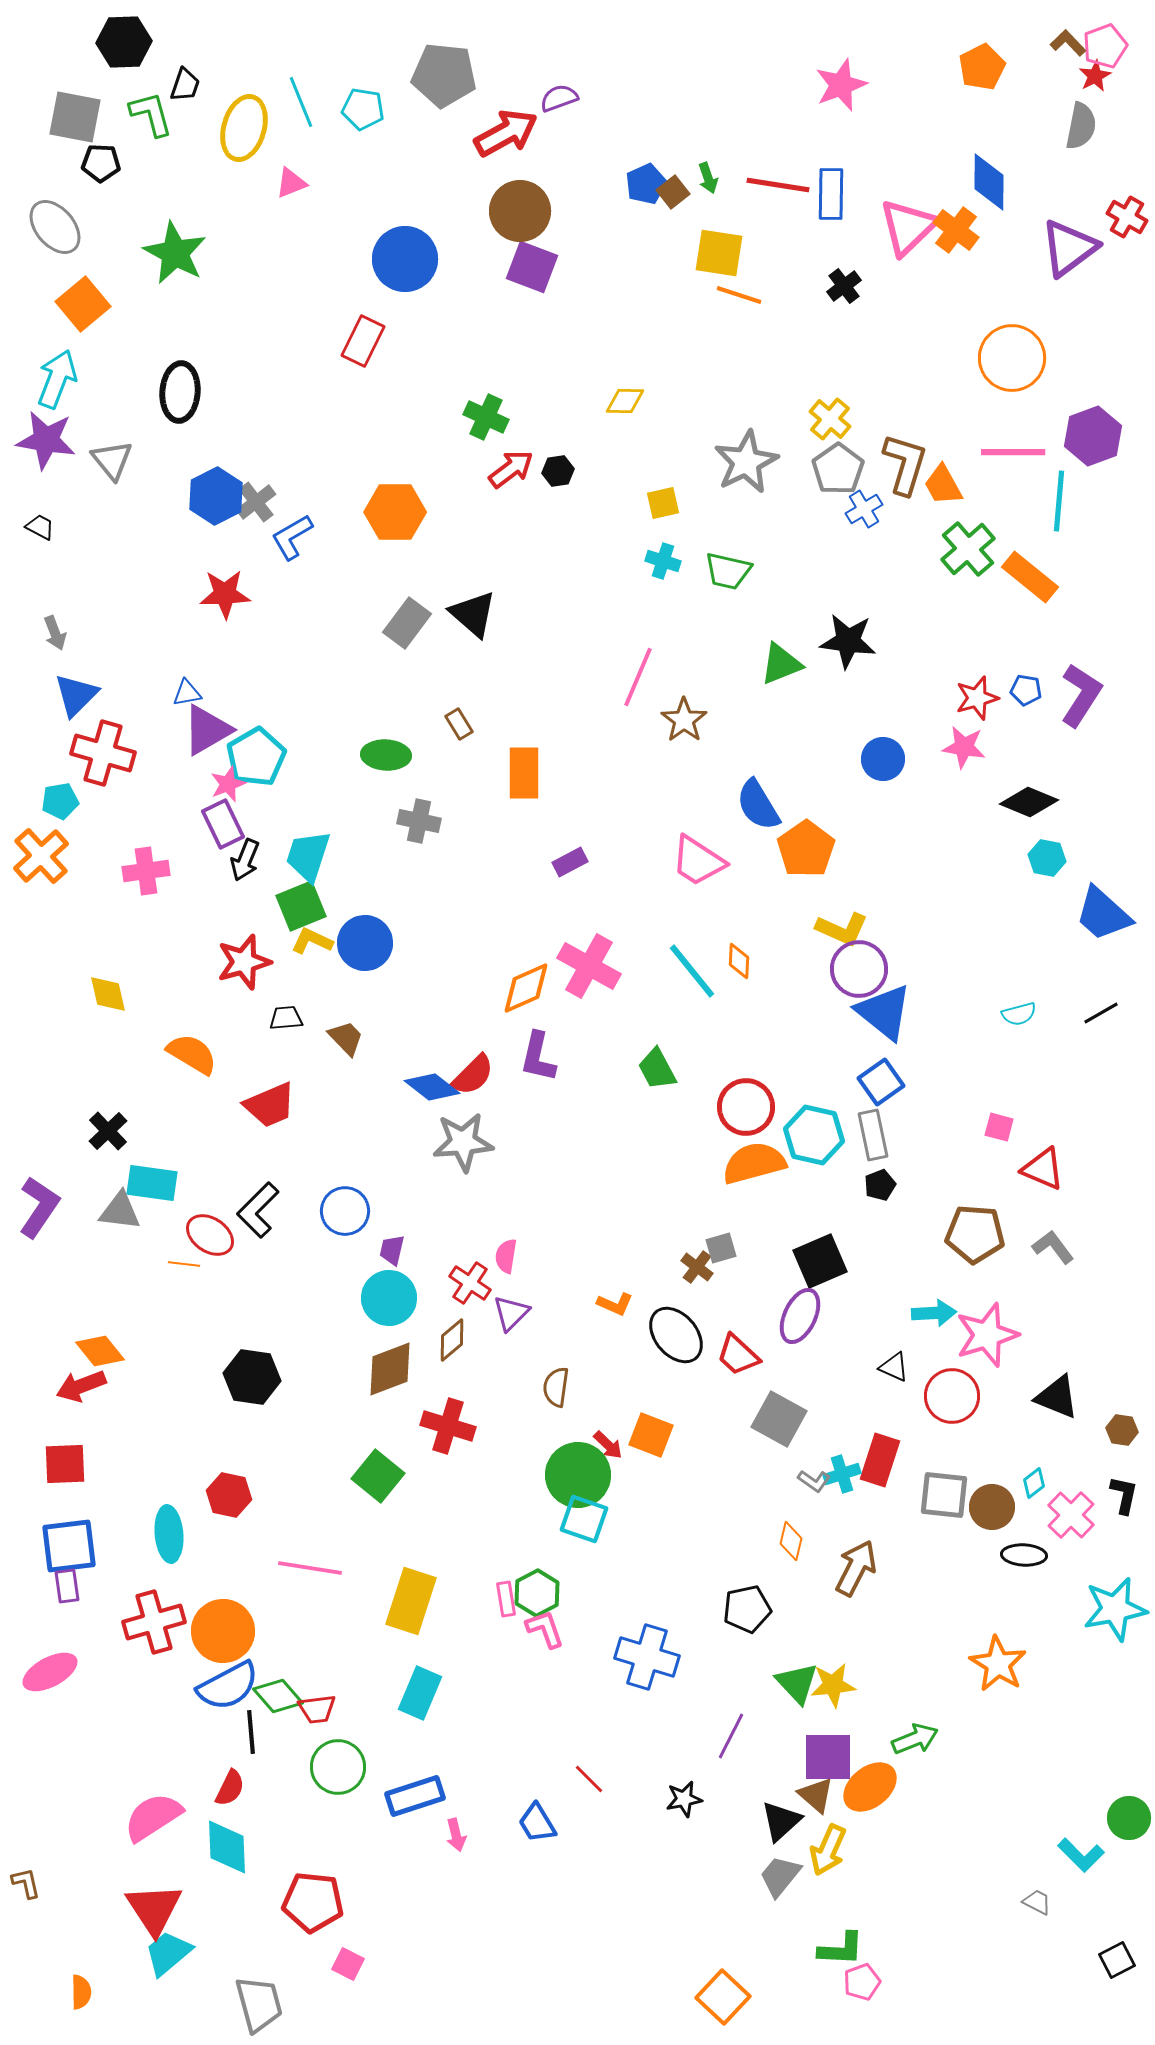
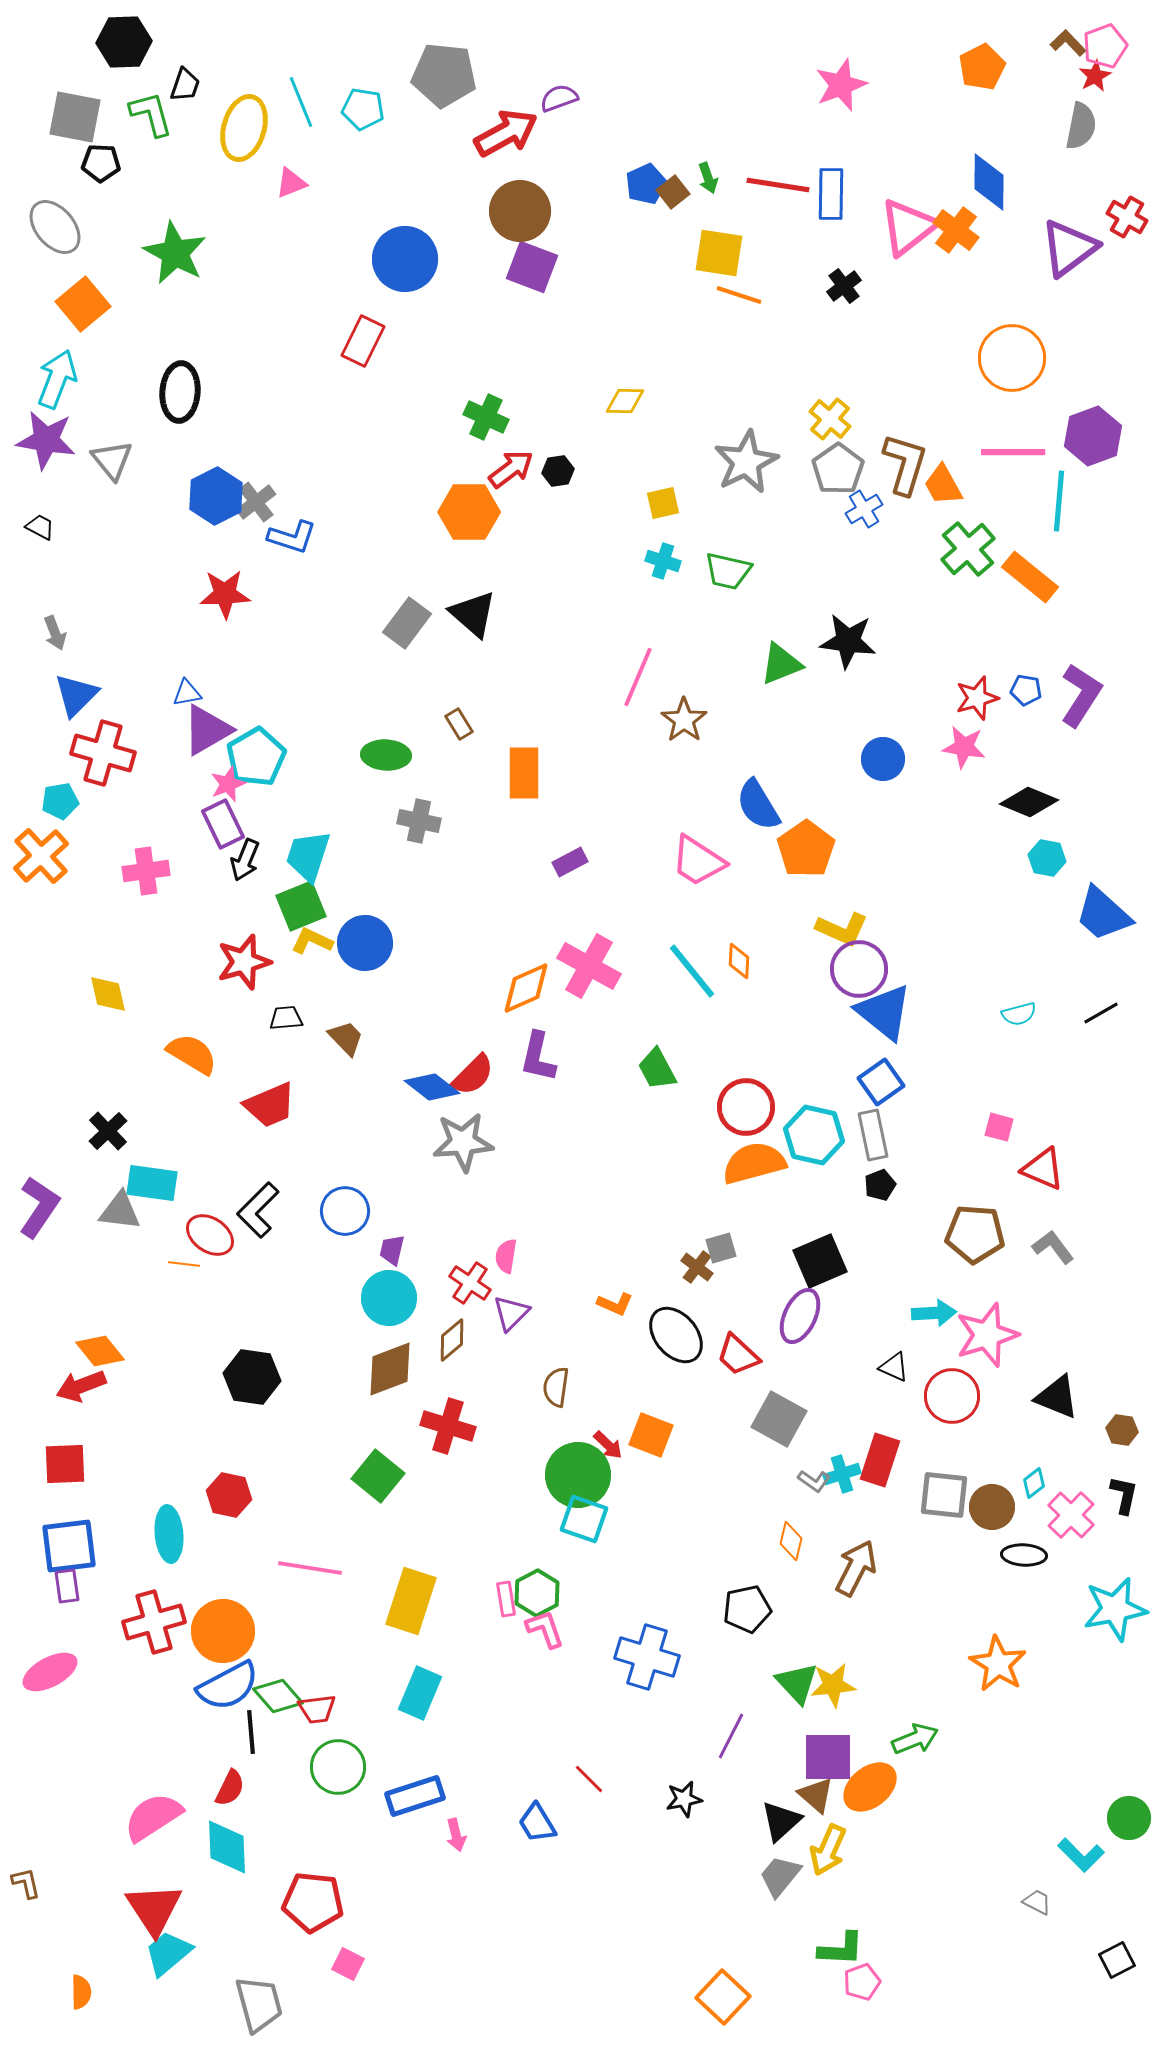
pink triangle at (908, 227): rotated 6 degrees clockwise
orange hexagon at (395, 512): moved 74 px right
blue L-shape at (292, 537): rotated 132 degrees counterclockwise
